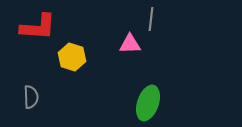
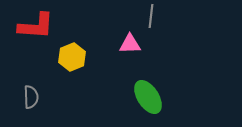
gray line: moved 3 px up
red L-shape: moved 2 px left, 1 px up
yellow hexagon: rotated 20 degrees clockwise
green ellipse: moved 6 px up; rotated 52 degrees counterclockwise
